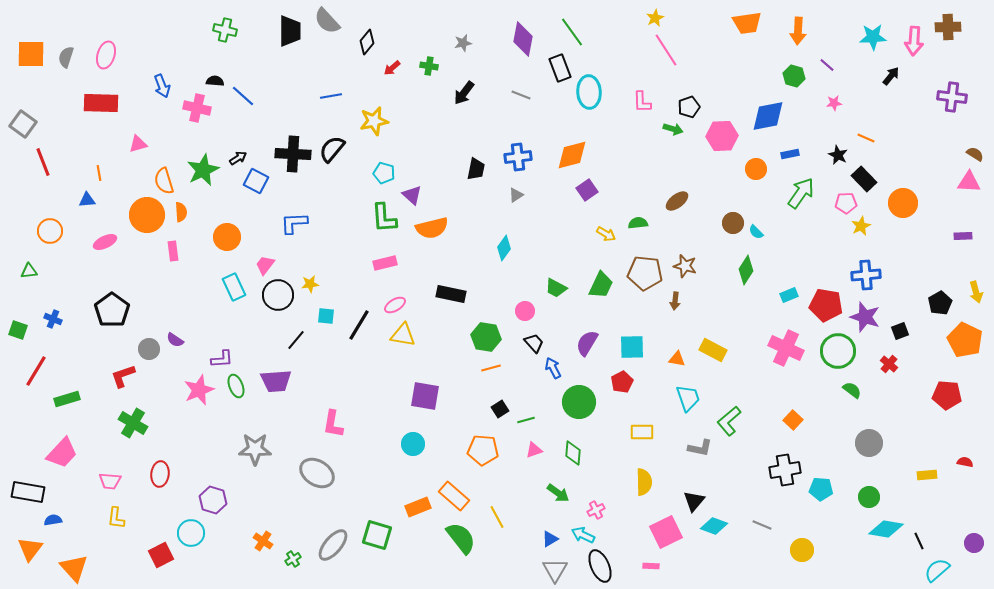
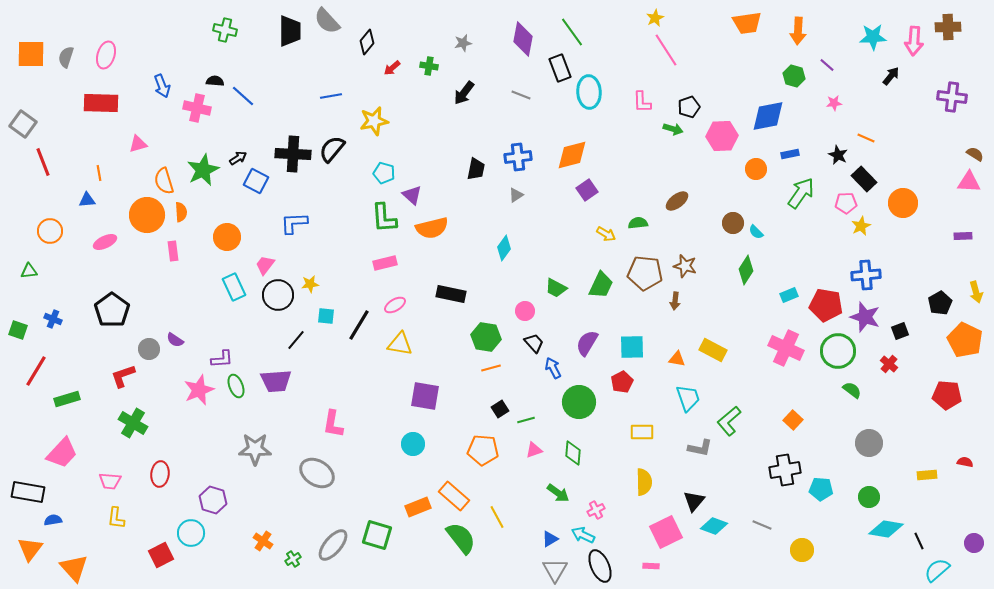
yellow triangle at (403, 335): moved 3 px left, 9 px down
